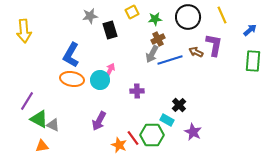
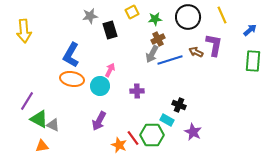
cyan circle: moved 6 px down
black cross: rotated 24 degrees counterclockwise
